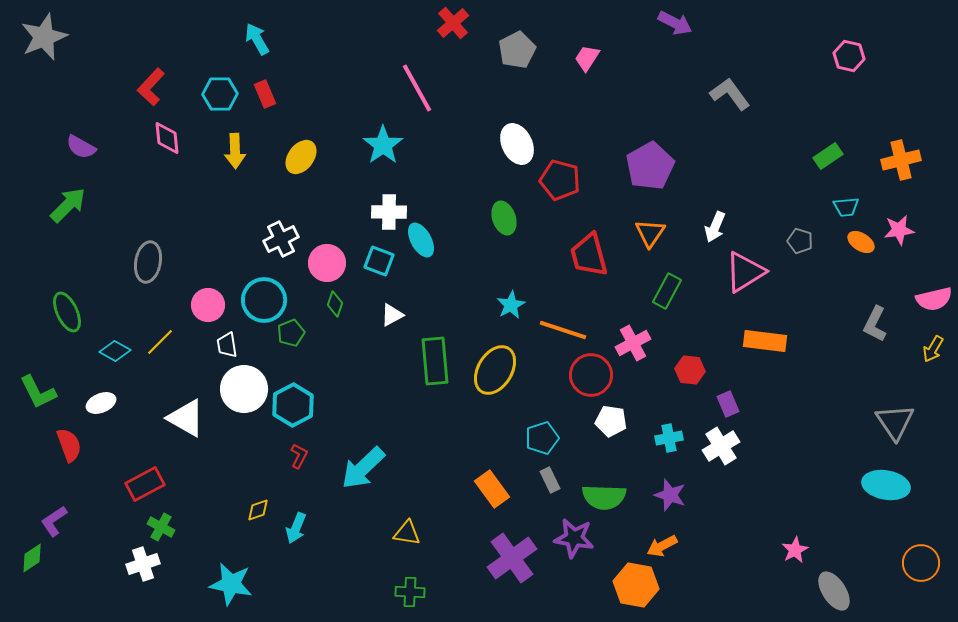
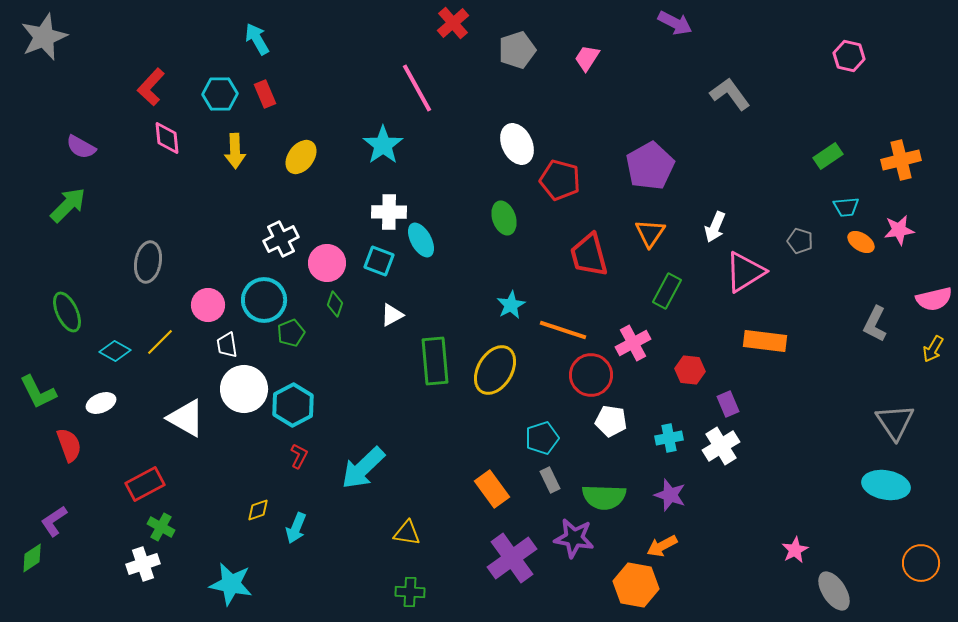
gray pentagon at (517, 50): rotated 9 degrees clockwise
